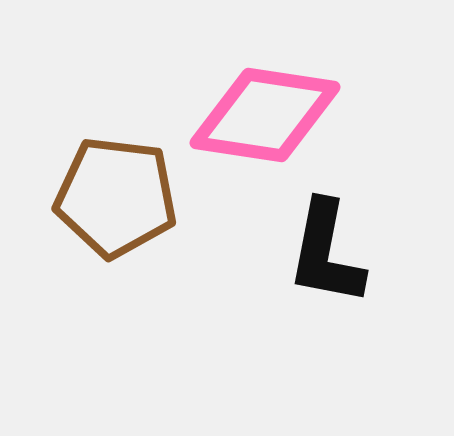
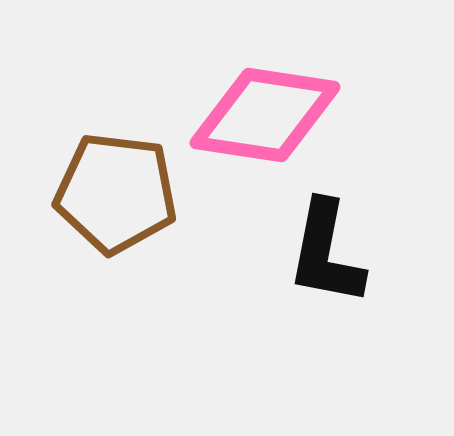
brown pentagon: moved 4 px up
